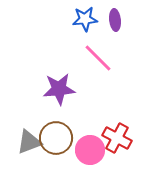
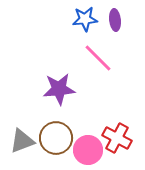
gray triangle: moved 7 px left, 1 px up
pink circle: moved 2 px left
